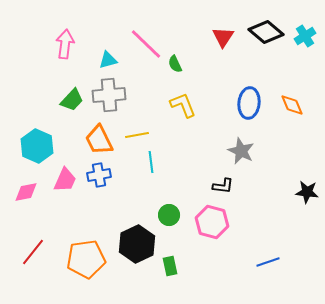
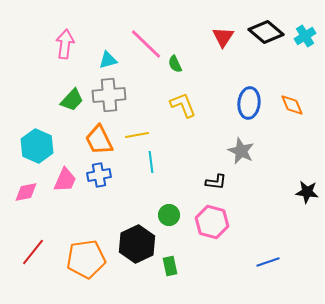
black L-shape: moved 7 px left, 4 px up
